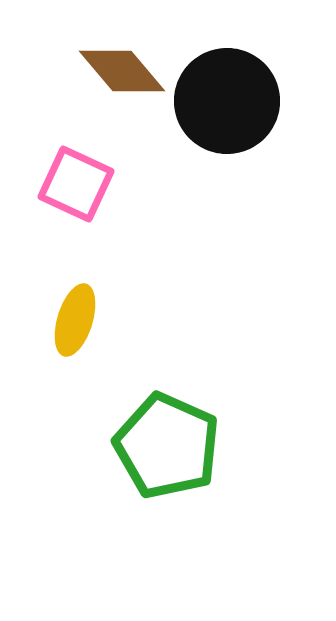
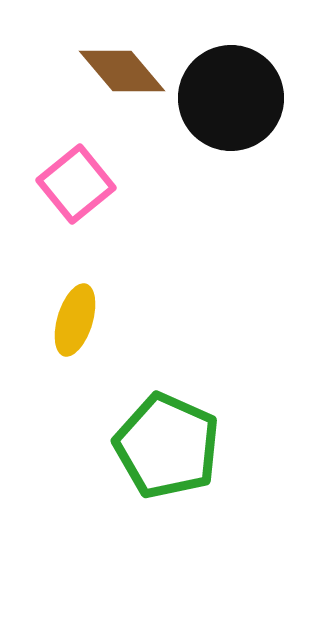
black circle: moved 4 px right, 3 px up
pink square: rotated 26 degrees clockwise
